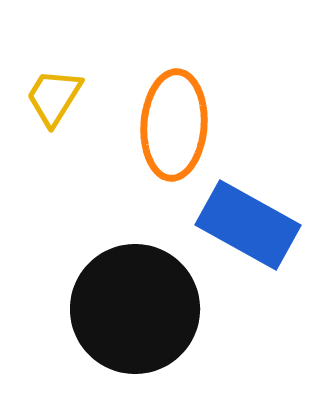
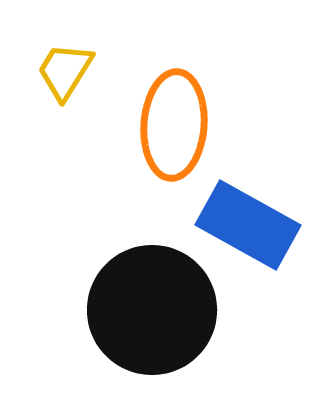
yellow trapezoid: moved 11 px right, 26 px up
black circle: moved 17 px right, 1 px down
